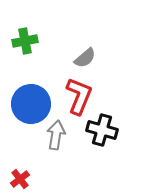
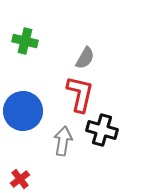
green cross: rotated 25 degrees clockwise
gray semicircle: rotated 20 degrees counterclockwise
red L-shape: moved 1 px right, 2 px up; rotated 9 degrees counterclockwise
blue circle: moved 8 px left, 7 px down
gray arrow: moved 7 px right, 6 px down
